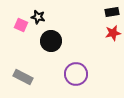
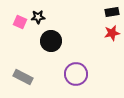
black star: rotated 16 degrees counterclockwise
pink square: moved 1 px left, 3 px up
red star: moved 1 px left
